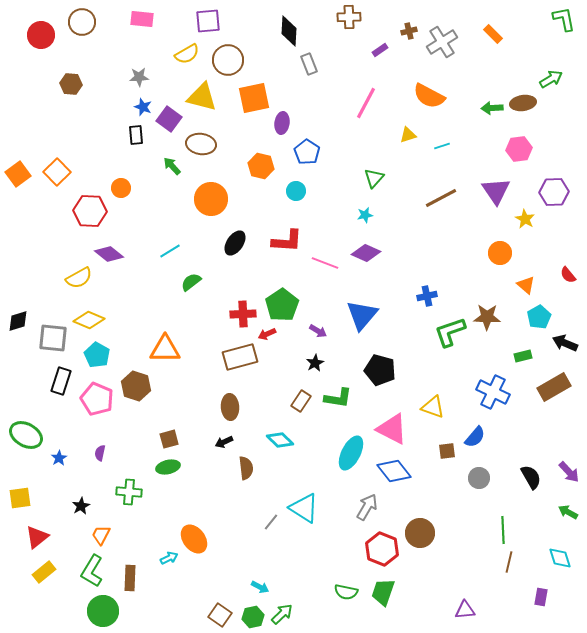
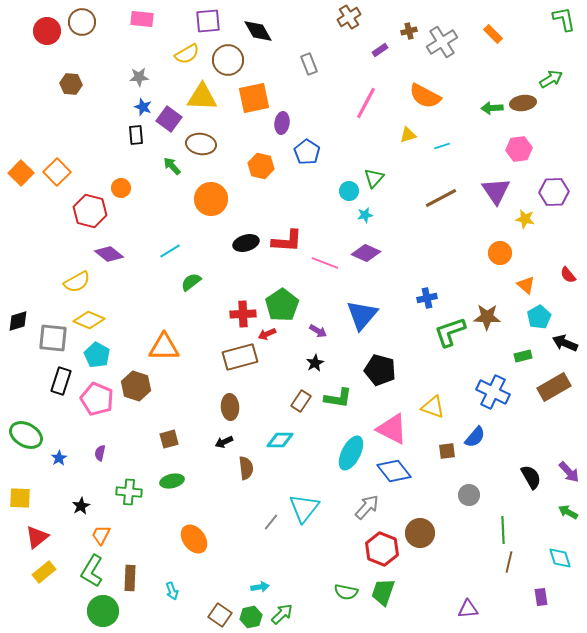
brown cross at (349, 17): rotated 30 degrees counterclockwise
black diamond at (289, 31): moved 31 px left; rotated 32 degrees counterclockwise
red circle at (41, 35): moved 6 px right, 4 px up
orange semicircle at (429, 96): moved 4 px left
yellow triangle at (202, 97): rotated 12 degrees counterclockwise
orange square at (18, 174): moved 3 px right, 1 px up; rotated 10 degrees counterclockwise
cyan circle at (296, 191): moved 53 px right
red hexagon at (90, 211): rotated 12 degrees clockwise
yellow star at (525, 219): rotated 18 degrees counterclockwise
black ellipse at (235, 243): moved 11 px right; rotated 40 degrees clockwise
yellow semicircle at (79, 278): moved 2 px left, 4 px down
blue cross at (427, 296): moved 2 px down
orange triangle at (165, 349): moved 1 px left, 2 px up
cyan diamond at (280, 440): rotated 44 degrees counterclockwise
green ellipse at (168, 467): moved 4 px right, 14 px down
gray circle at (479, 478): moved 10 px left, 17 px down
yellow square at (20, 498): rotated 10 degrees clockwise
gray arrow at (367, 507): rotated 12 degrees clockwise
cyan triangle at (304, 508): rotated 36 degrees clockwise
cyan arrow at (169, 558): moved 3 px right, 33 px down; rotated 96 degrees clockwise
cyan arrow at (260, 587): rotated 36 degrees counterclockwise
purple rectangle at (541, 597): rotated 18 degrees counterclockwise
purple triangle at (465, 610): moved 3 px right, 1 px up
green hexagon at (253, 617): moved 2 px left
